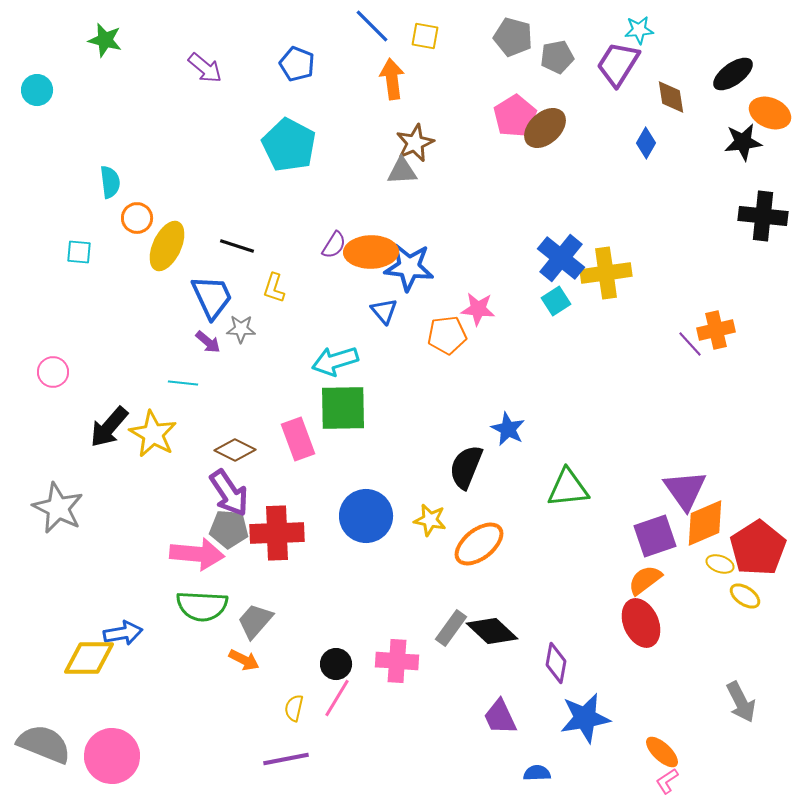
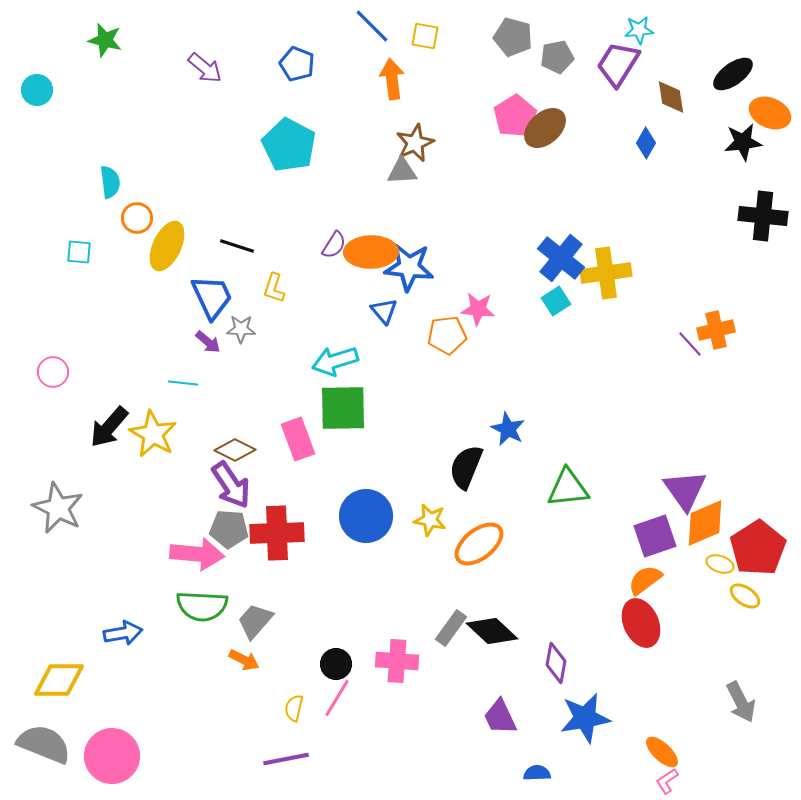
purple arrow at (229, 493): moved 2 px right, 8 px up
yellow diamond at (89, 658): moved 30 px left, 22 px down
